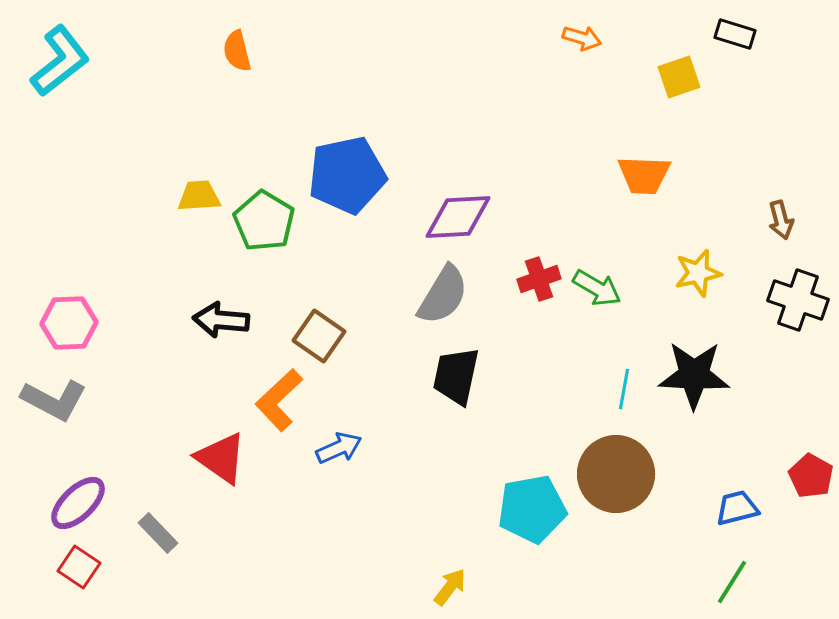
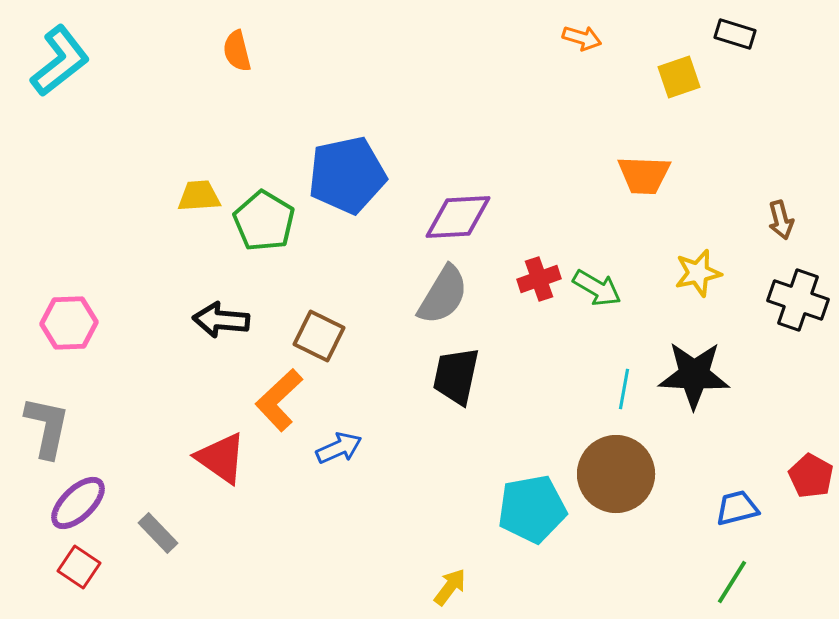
brown square: rotated 9 degrees counterclockwise
gray L-shape: moved 7 px left, 27 px down; rotated 106 degrees counterclockwise
